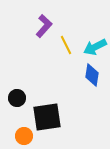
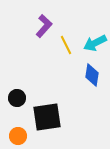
cyan arrow: moved 4 px up
orange circle: moved 6 px left
